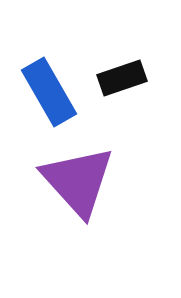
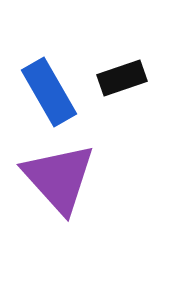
purple triangle: moved 19 px left, 3 px up
